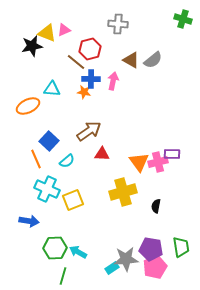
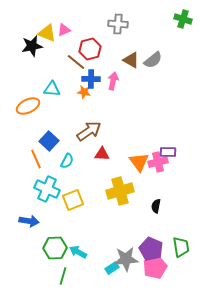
purple rectangle: moved 4 px left, 2 px up
cyan semicircle: rotated 21 degrees counterclockwise
yellow cross: moved 3 px left, 1 px up
purple pentagon: rotated 15 degrees clockwise
